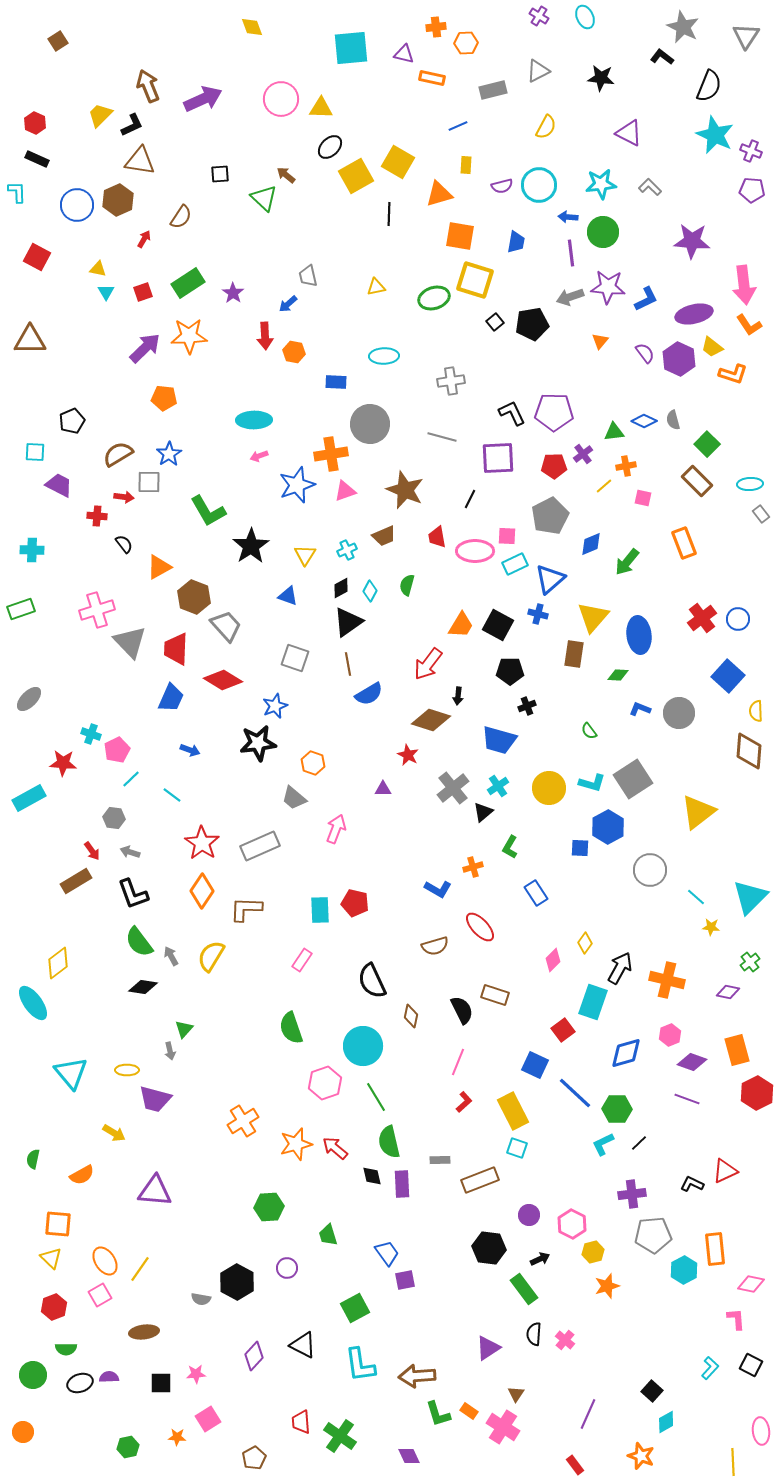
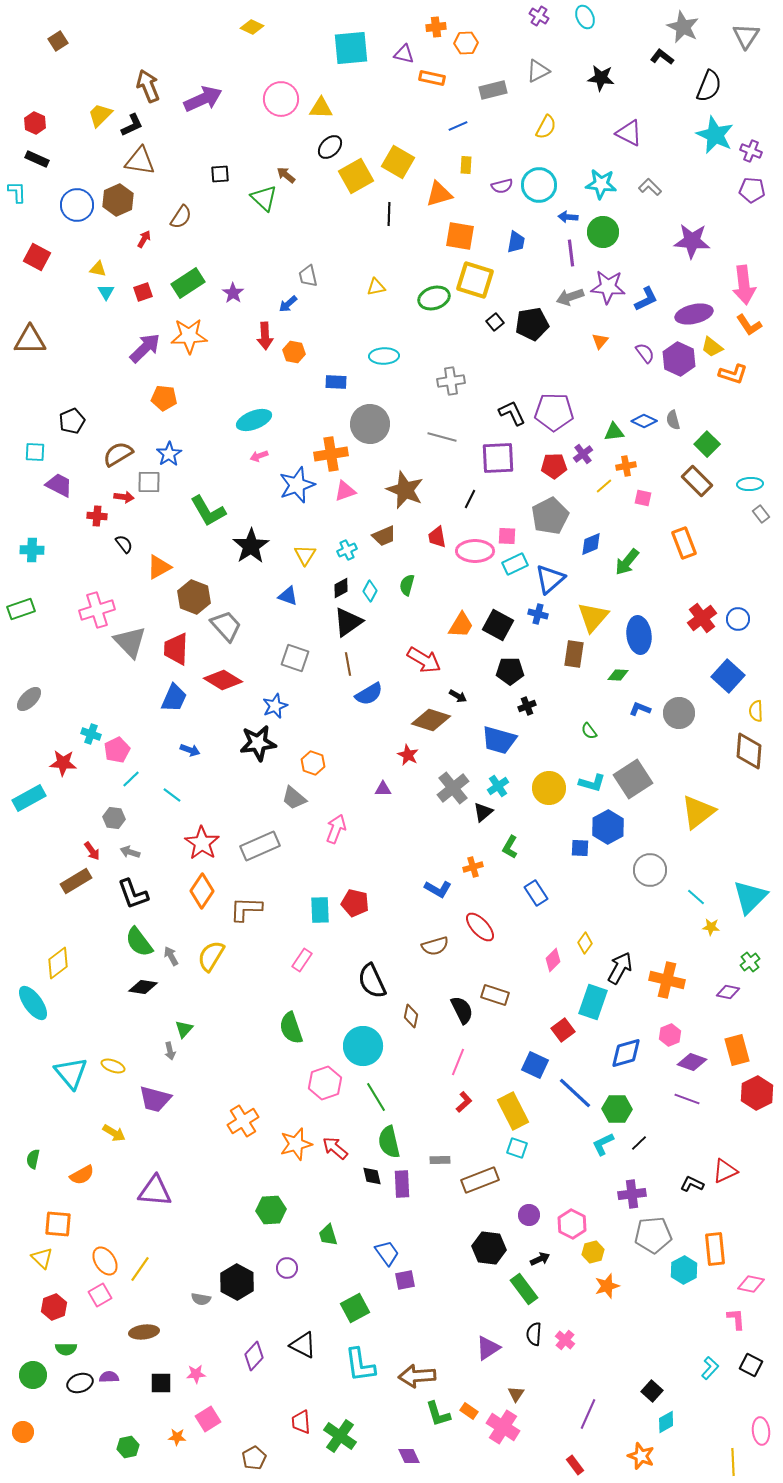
yellow diamond at (252, 27): rotated 45 degrees counterclockwise
cyan star at (601, 184): rotated 12 degrees clockwise
cyan ellipse at (254, 420): rotated 20 degrees counterclockwise
red arrow at (428, 664): moved 4 px left, 4 px up; rotated 96 degrees counterclockwise
black arrow at (458, 696): rotated 66 degrees counterclockwise
blue trapezoid at (171, 698): moved 3 px right
yellow ellipse at (127, 1070): moved 14 px left, 4 px up; rotated 20 degrees clockwise
green hexagon at (269, 1207): moved 2 px right, 3 px down
yellow triangle at (51, 1258): moved 9 px left
